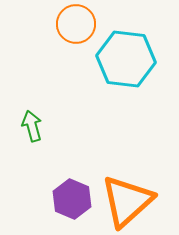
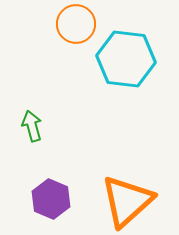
purple hexagon: moved 21 px left
